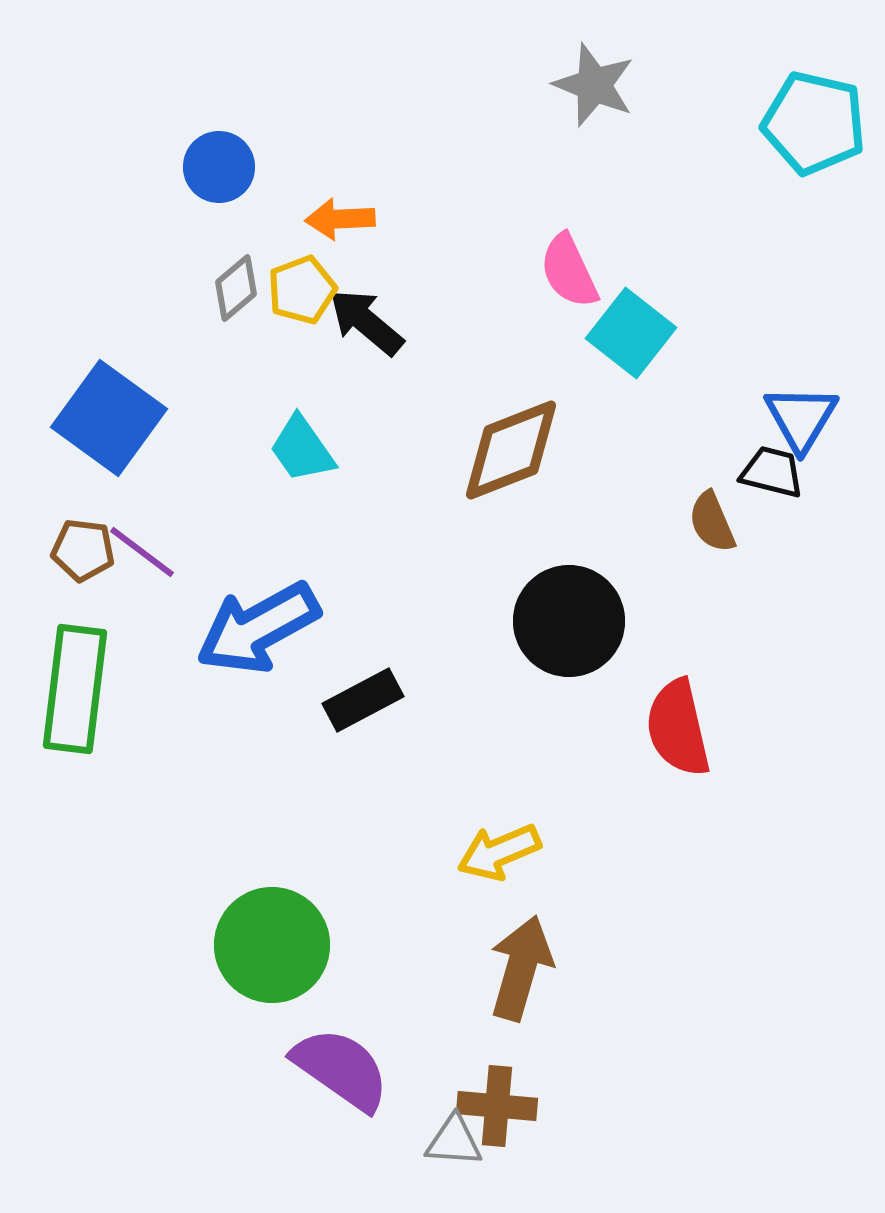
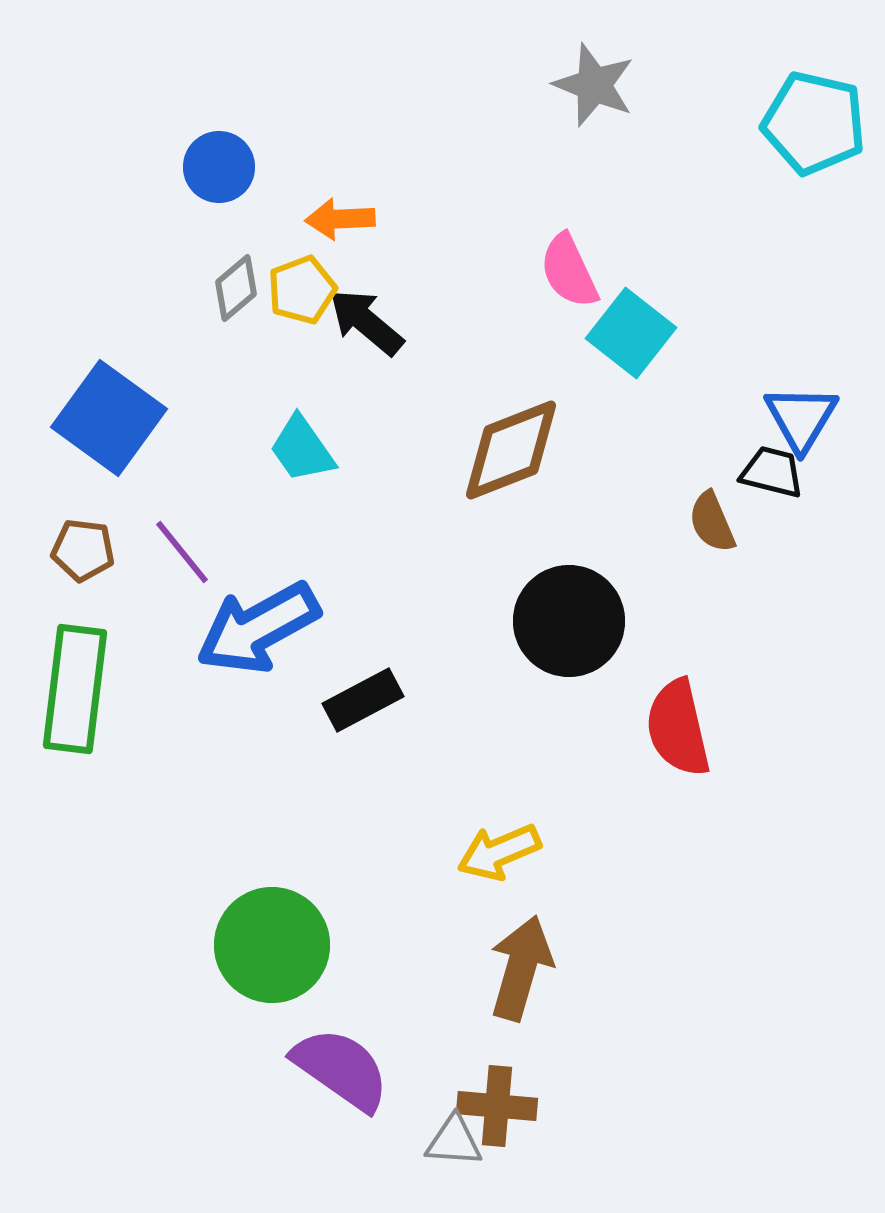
purple line: moved 40 px right; rotated 14 degrees clockwise
